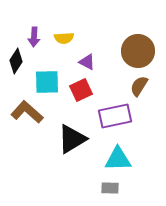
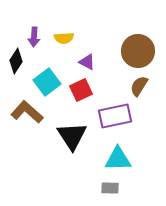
cyan square: rotated 36 degrees counterclockwise
black triangle: moved 3 px up; rotated 32 degrees counterclockwise
